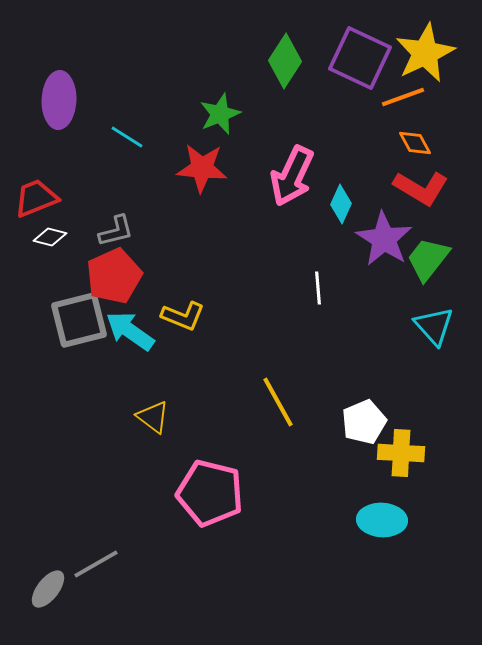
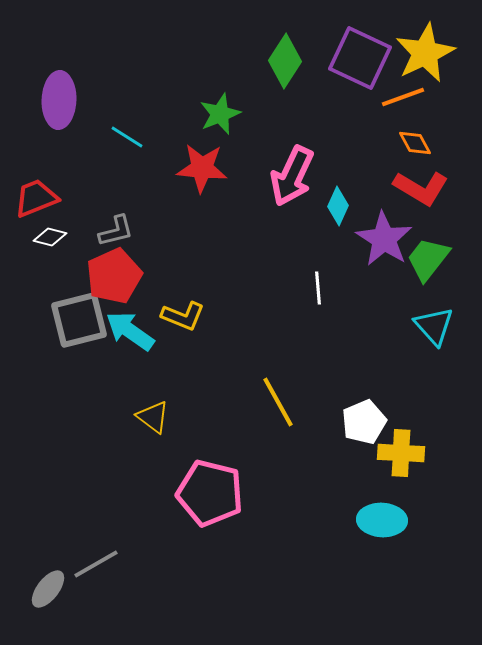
cyan diamond: moved 3 px left, 2 px down
